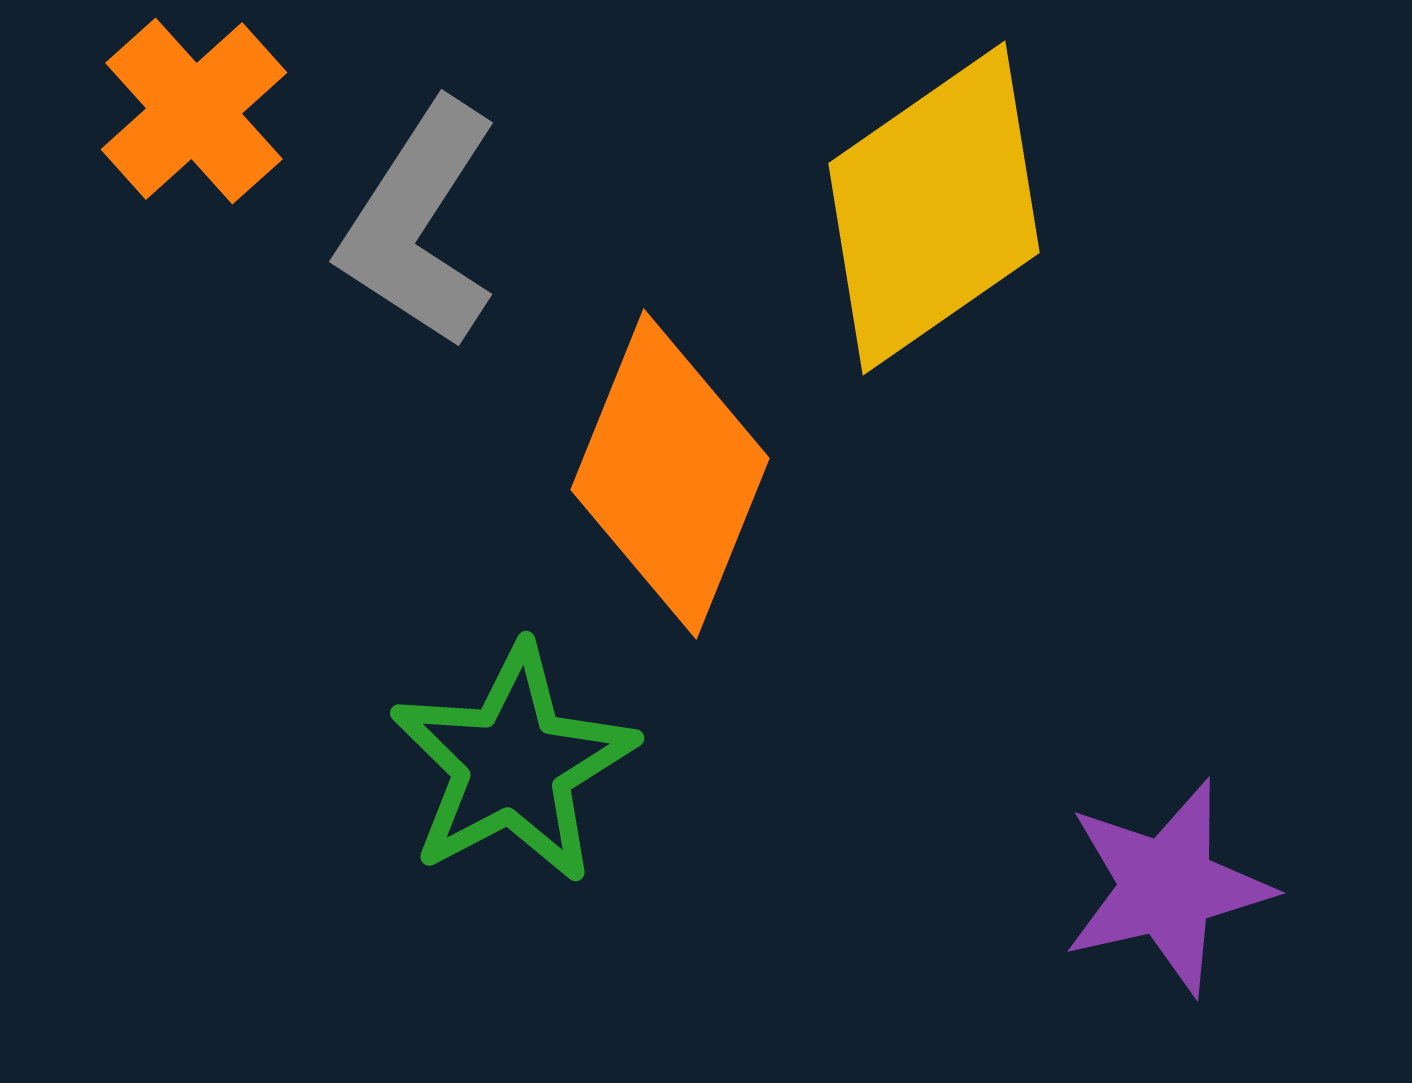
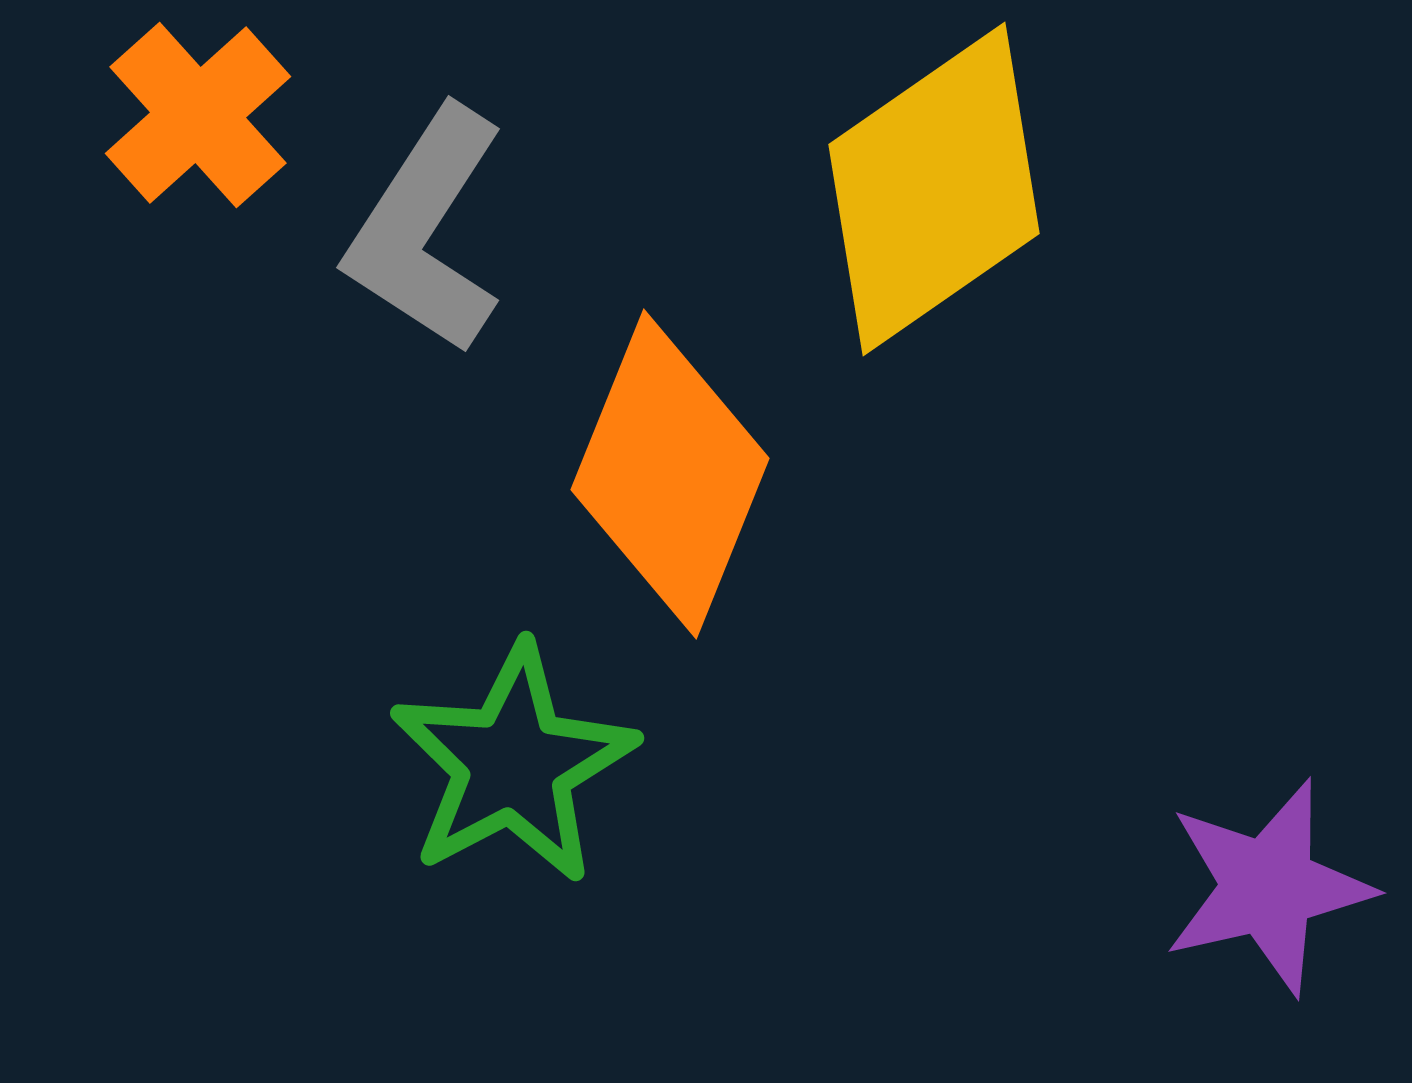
orange cross: moved 4 px right, 4 px down
yellow diamond: moved 19 px up
gray L-shape: moved 7 px right, 6 px down
purple star: moved 101 px right
